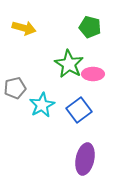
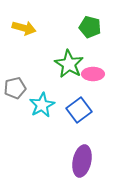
purple ellipse: moved 3 px left, 2 px down
